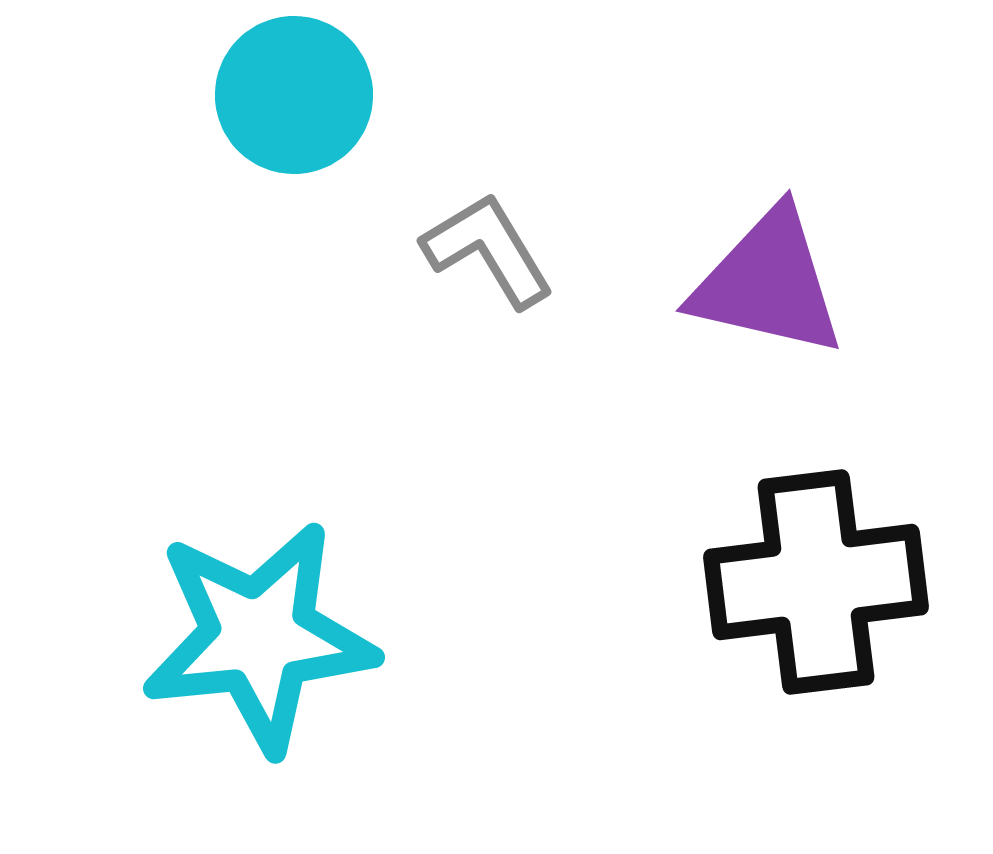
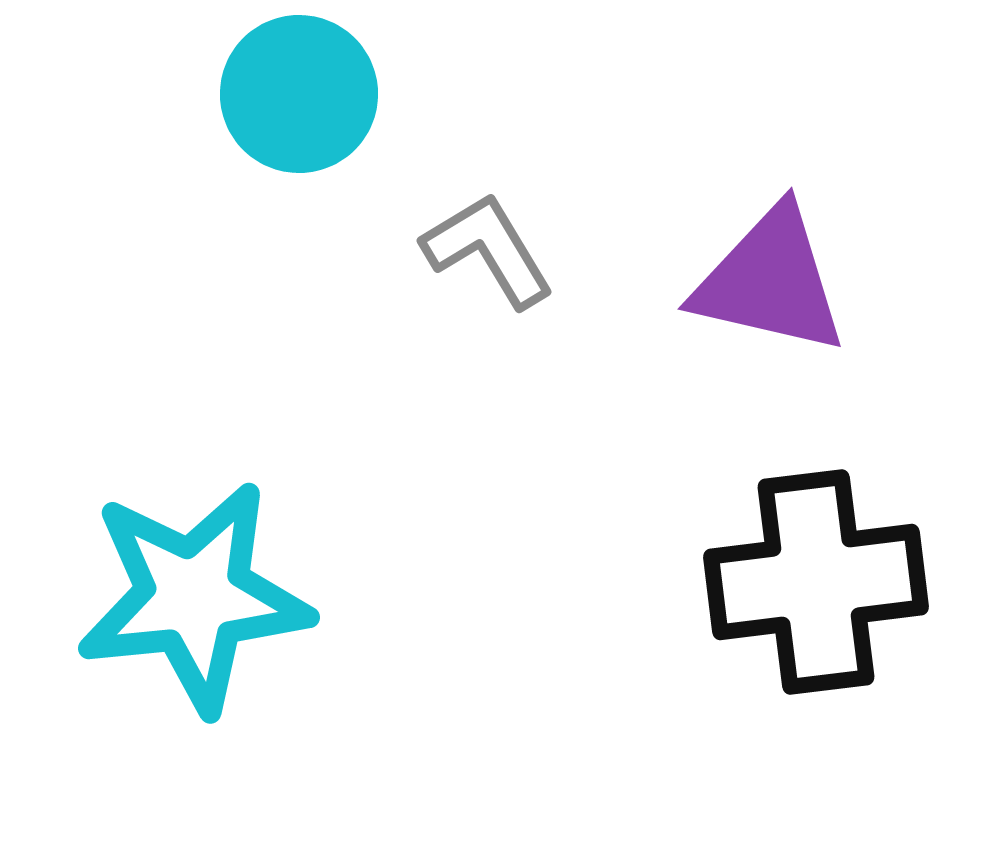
cyan circle: moved 5 px right, 1 px up
purple triangle: moved 2 px right, 2 px up
cyan star: moved 65 px left, 40 px up
